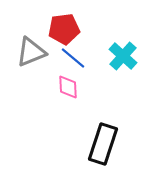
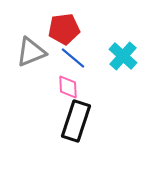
black rectangle: moved 27 px left, 23 px up
